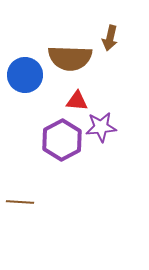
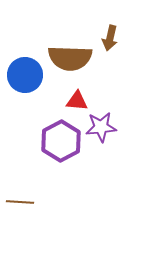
purple hexagon: moved 1 px left, 1 px down
